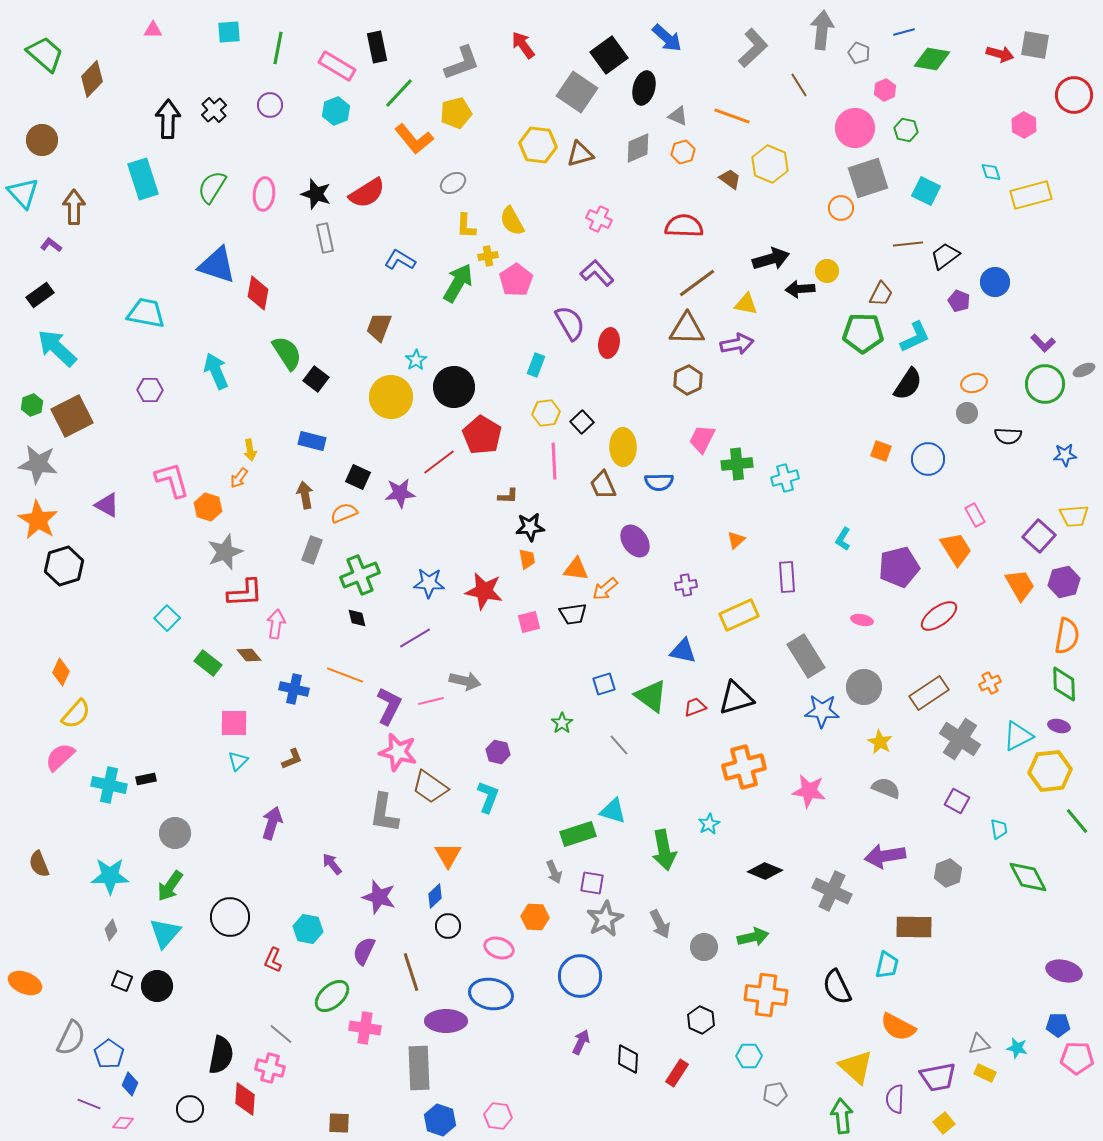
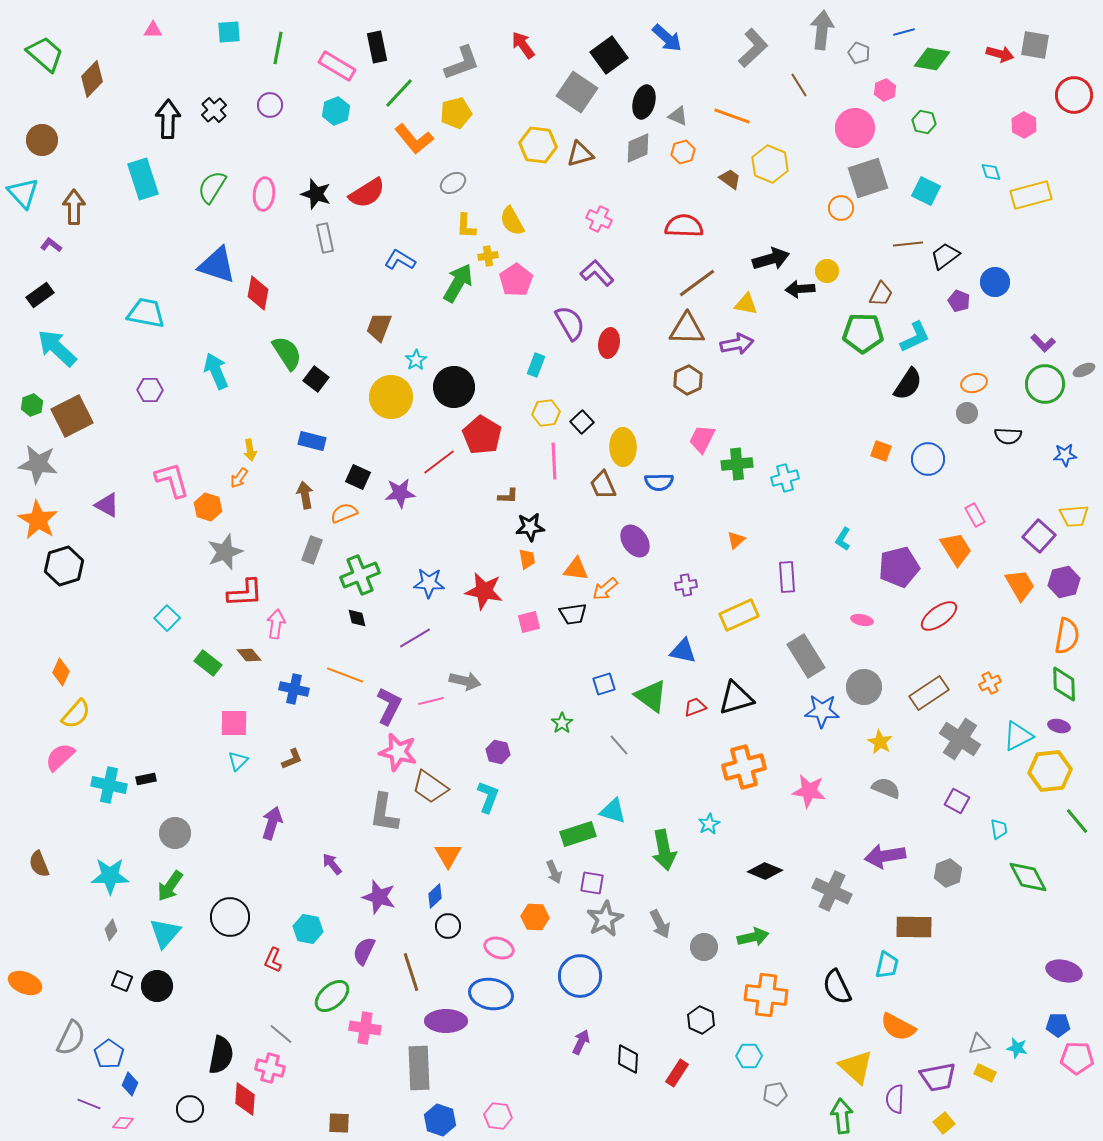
black ellipse at (644, 88): moved 14 px down
green hexagon at (906, 130): moved 18 px right, 8 px up
